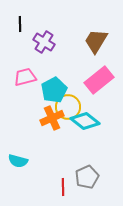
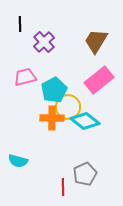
purple cross: rotated 15 degrees clockwise
orange cross: rotated 25 degrees clockwise
gray pentagon: moved 2 px left, 3 px up
